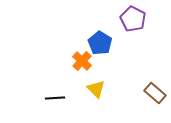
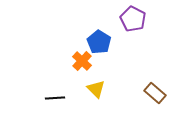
blue pentagon: moved 1 px left, 1 px up
